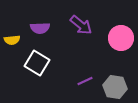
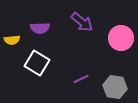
purple arrow: moved 1 px right, 3 px up
purple line: moved 4 px left, 2 px up
